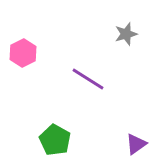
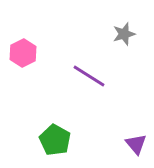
gray star: moved 2 px left
purple line: moved 1 px right, 3 px up
purple triangle: rotated 35 degrees counterclockwise
